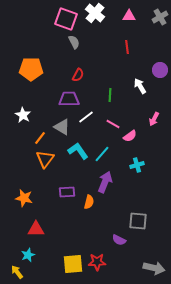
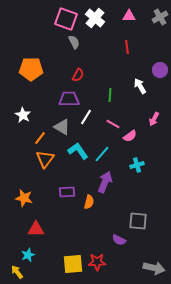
white cross: moved 5 px down
white line: rotated 21 degrees counterclockwise
